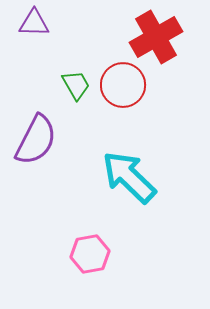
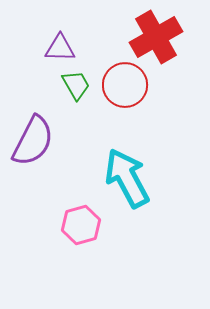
purple triangle: moved 26 px right, 25 px down
red circle: moved 2 px right
purple semicircle: moved 3 px left, 1 px down
cyan arrow: moved 2 px left, 1 px down; rotated 18 degrees clockwise
pink hexagon: moved 9 px left, 29 px up; rotated 6 degrees counterclockwise
